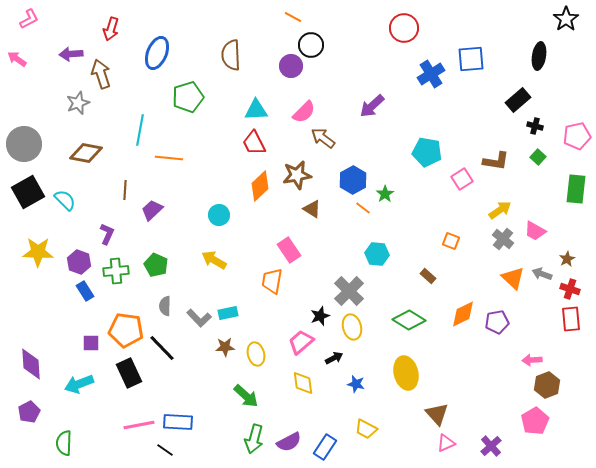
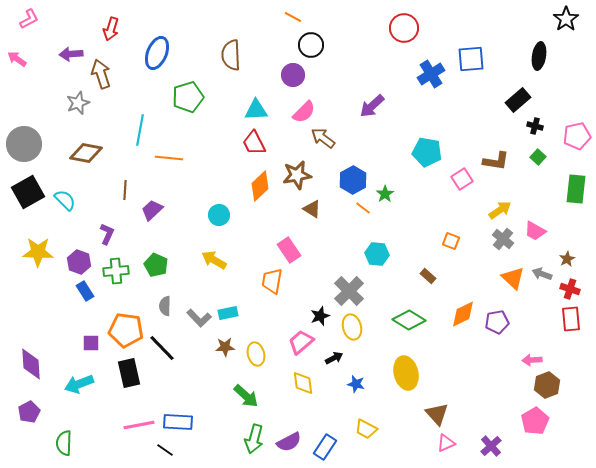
purple circle at (291, 66): moved 2 px right, 9 px down
black rectangle at (129, 373): rotated 12 degrees clockwise
